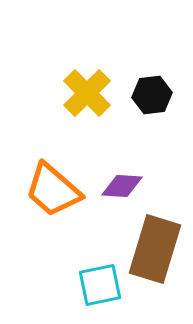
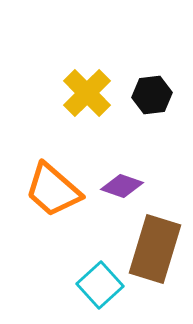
purple diamond: rotated 15 degrees clockwise
cyan square: rotated 30 degrees counterclockwise
